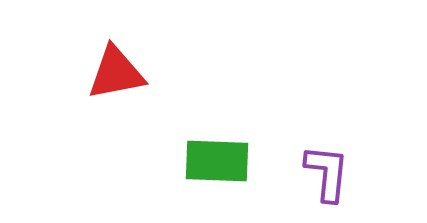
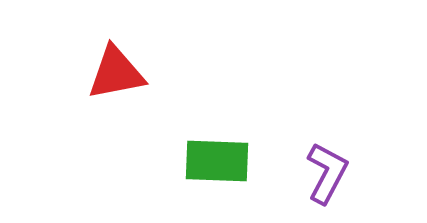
purple L-shape: rotated 22 degrees clockwise
